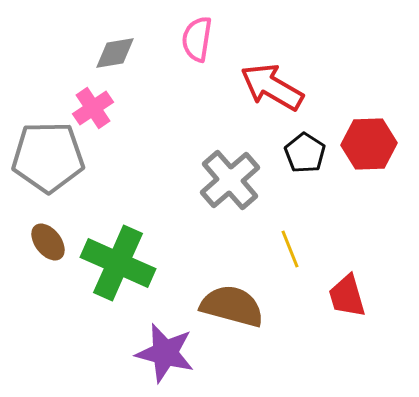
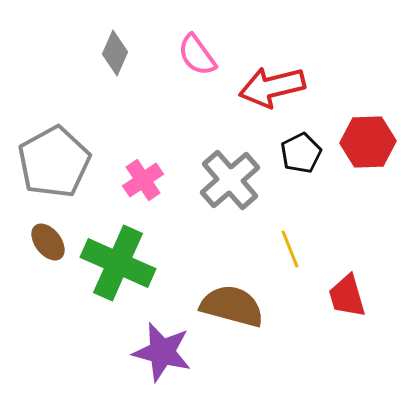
pink semicircle: moved 16 px down; rotated 45 degrees counterclockwise
gray diamond: rotated 57 degrees counterclockwise
red arrow: rotated 44 degrees counterclockwise
pink cross: moved 50 px right, 72 px down
red hexagon: moved 1 px left, 2 px up
black pentagon: moved 4 px left; rotated 12 degrees clockwise
gray pentagon: moved 6 px right, 5 px down; rotated 28 degrees counterclockwise
purple star: moved 3 px left, 1 px up
